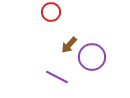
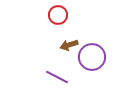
red circle: moved 7 px right, 3 px down
brown arrow: rotated 30 degrees clockwise
